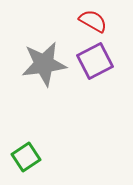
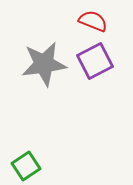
red semicircle: rotated 8 degrees counterclockwise
green square: moved 9 px down
